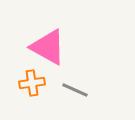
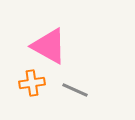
pink triangle: moved 1 px right, 1 px up
